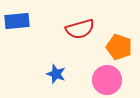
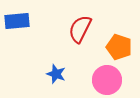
red semicircle: rotated 132 degrees clockwise
